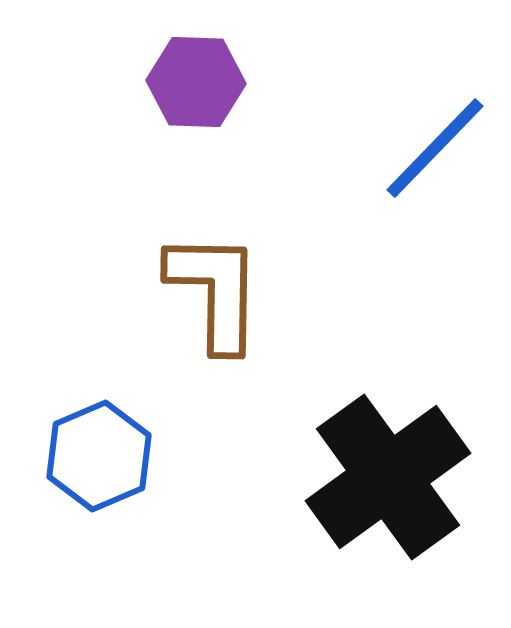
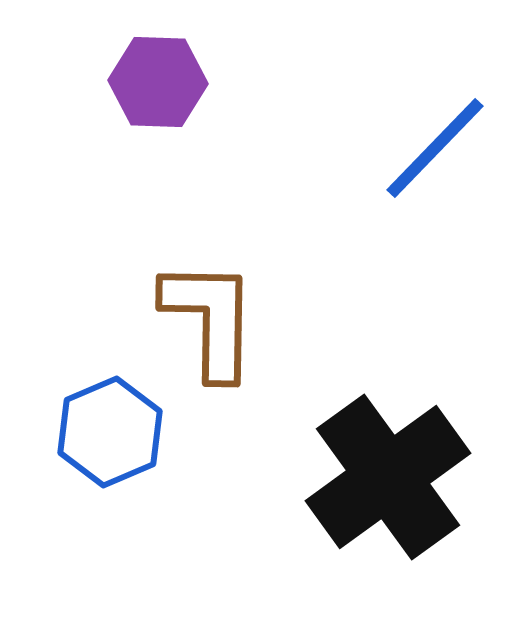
purple hexagon: moved 38 px left
brown L-shape: moved 5 px left, 28 px down
blue hexagon: moved 11 px right, 24 px up
